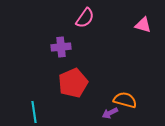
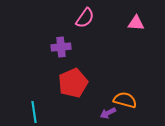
pink triangle: moved 7 px left, 2 px up; rotated 12 degrees counterclockwise
purple arrow: moved 2 px left
